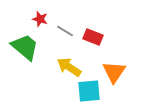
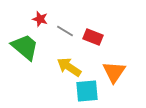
cyan square: moved 2 px left
